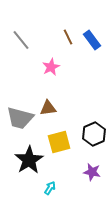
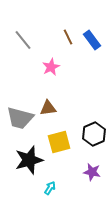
gray line: moved 2 px right
black star: rotated 16 degrees clockwise
